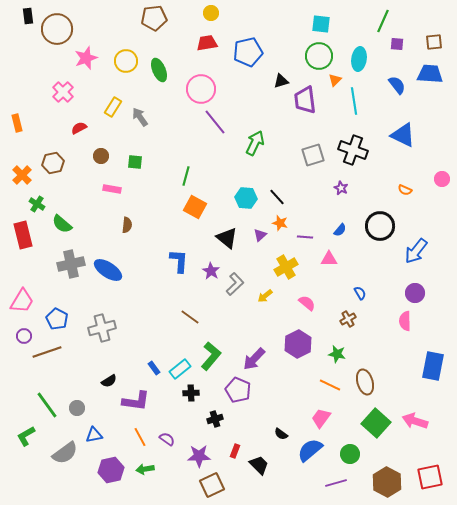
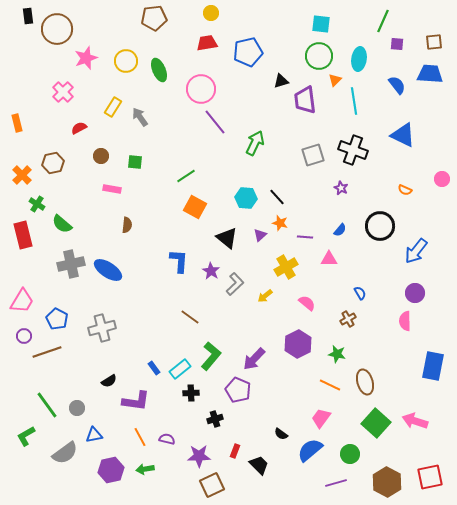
green line at (186, 176): rotated 42 degrees clockwise
purple semicircle at (167, 439): rotated 21 degrees counterclockwise
